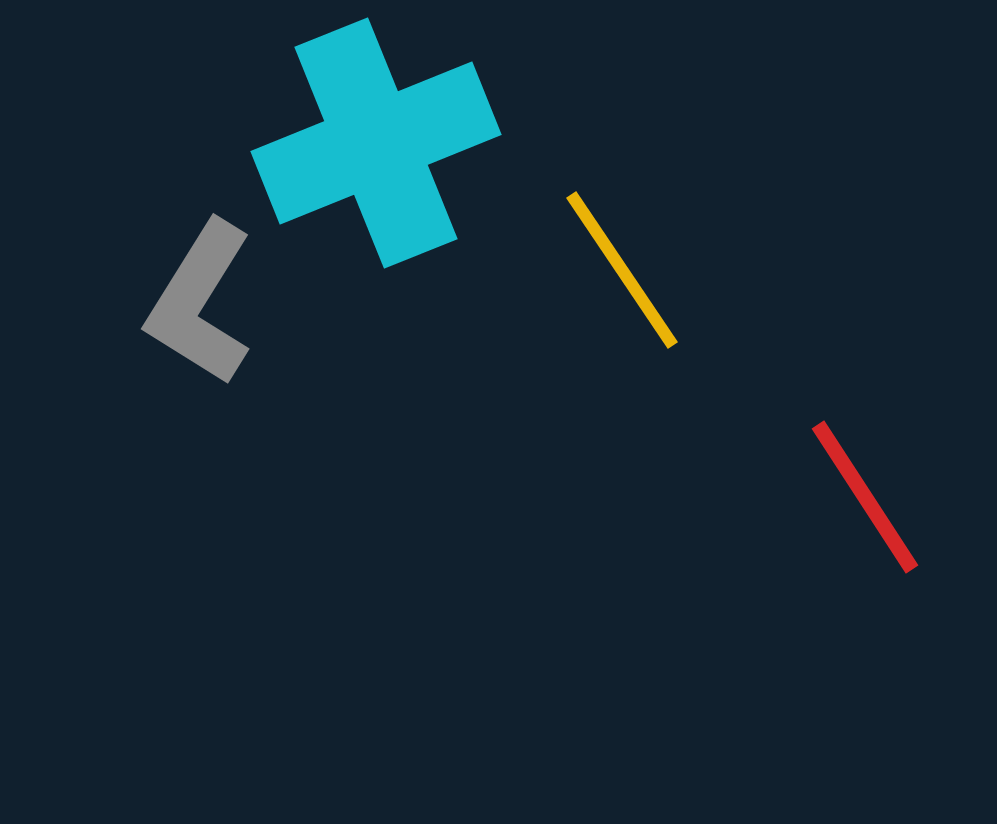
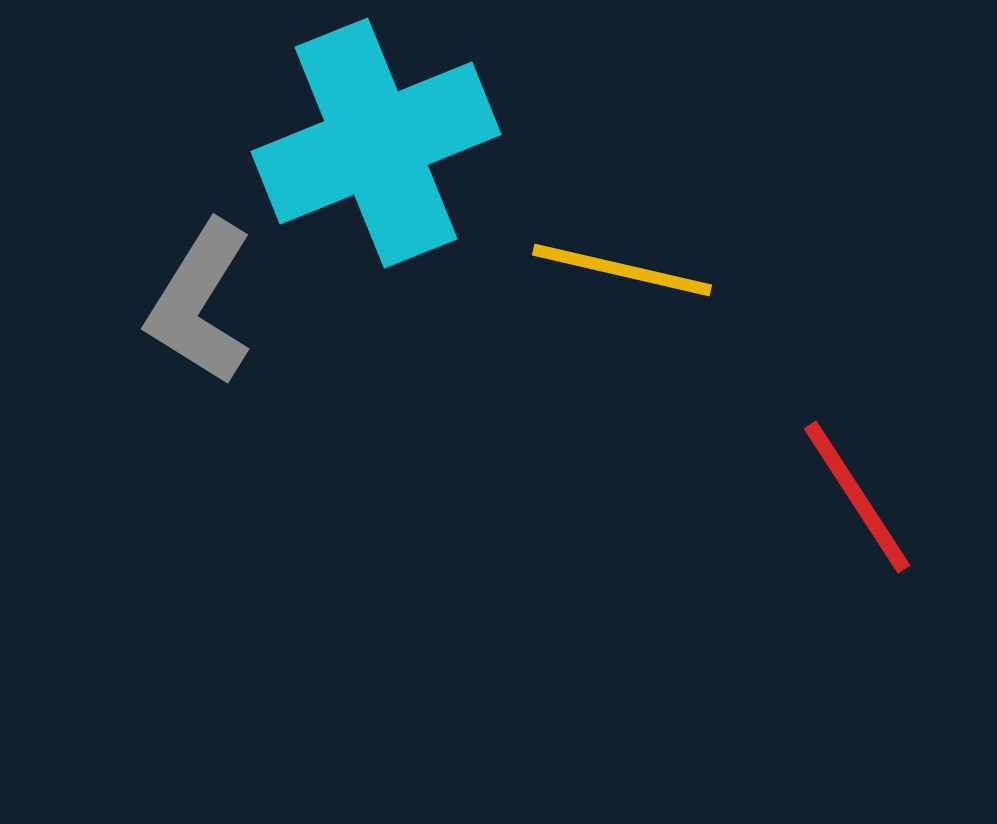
yellow line: rotated 43 degrees counterclockwise
red line: moved 8 px left
